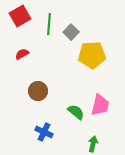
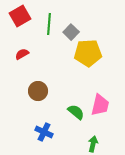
yellow pentagon: moved 4 px left, 2 px up
